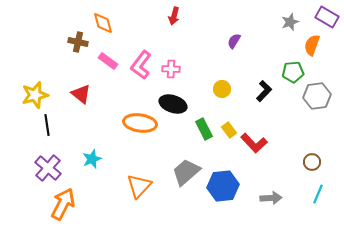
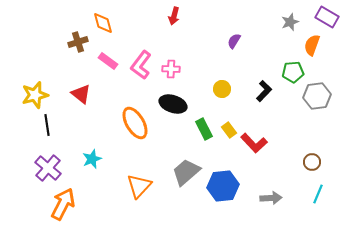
brown cross: rotated 30 degrees counterclockwise
orange ellipse: moved 5 px left; rotated 52 degrees clockwise
